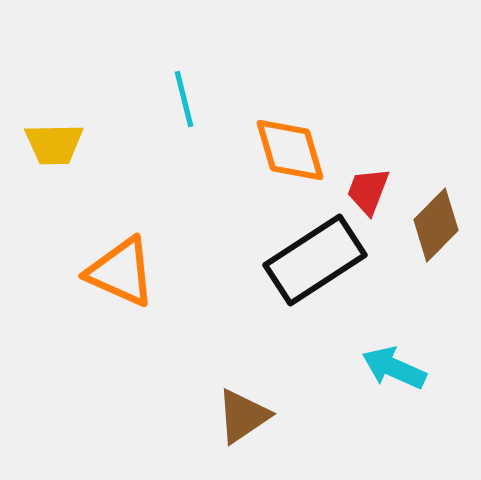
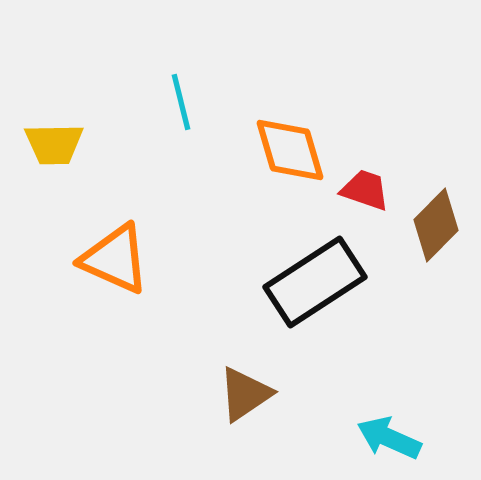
cyan line: moved 3 px left, 3 px down
red trapezoid: moved 3 px left, 1 px up; rotated 88 degrees clockwise
black rectangle: moved 22 px down
orange triangle: moved 6 px left, 13 px up
cyan arrow: moved 5 px left, 70 px down
brown triangle: moved 2 px right, 22 px up
